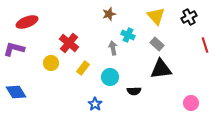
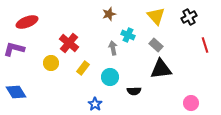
gray rectangle: moved 1 px left, 1 px down
